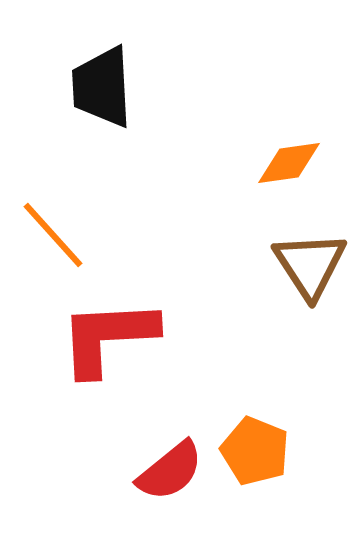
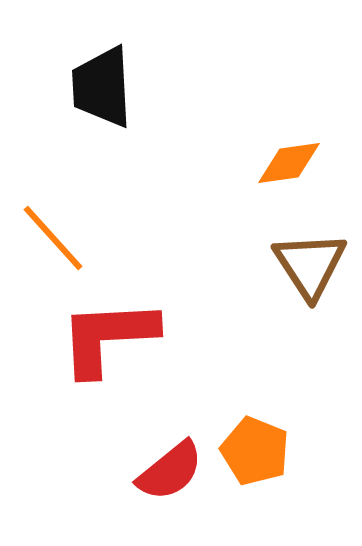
orange line: moved 3 px down
